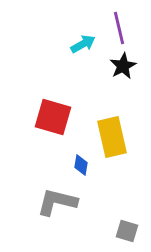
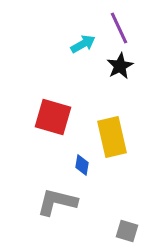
purple line: rotated 12 degrees counterclockwise
black star: moved 3 px left
blue diamond: moved 1 px right
